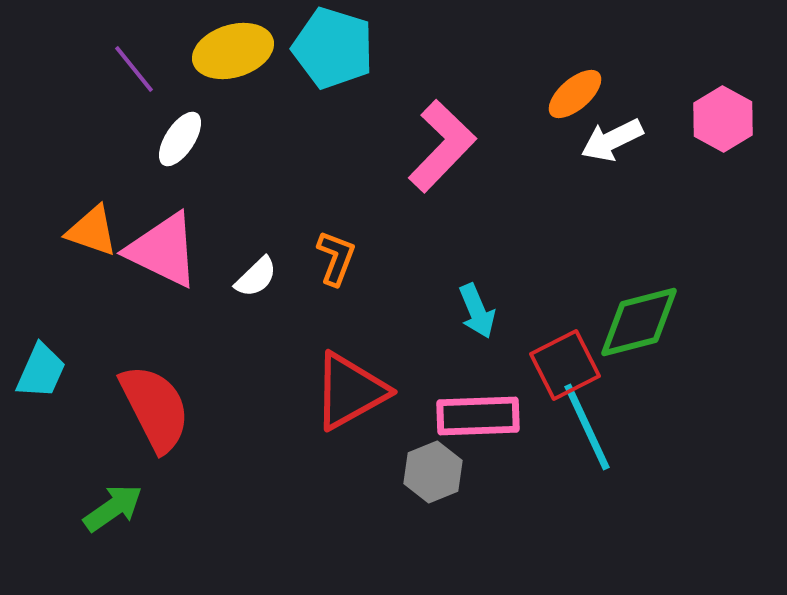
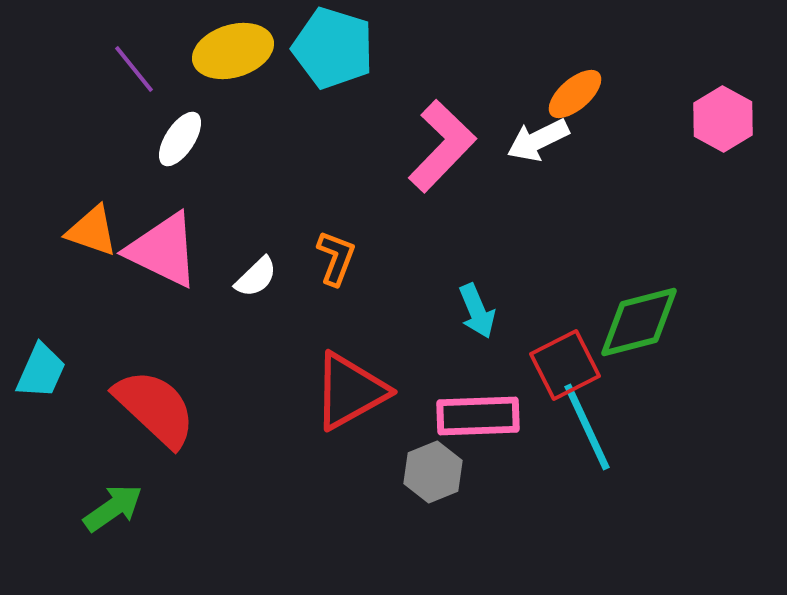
white arrow: moved 74 px left
red semicircle: rotated 20 degrees counterclockwise
